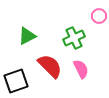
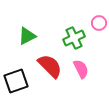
pink circle: moved 7 px down
